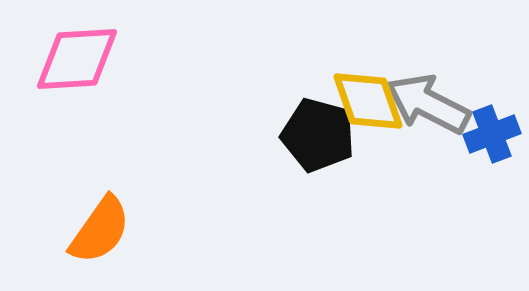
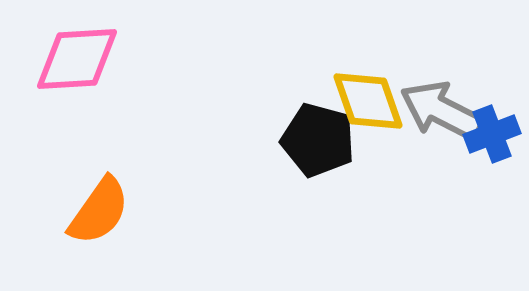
gray arrow: moved 14 px right, 7 px down
black pentagon: moved 5 px down
orange semicircle: moved 1 px left, 19 px up
